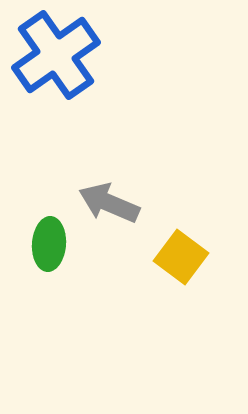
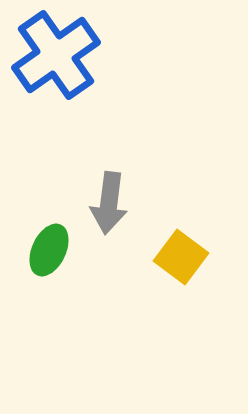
gray arrow: rotated 106 degrees counterclockwise
green ellipse: moved 6 px down; rotated 21 degrees clockwise
